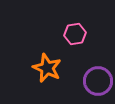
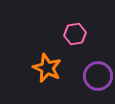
purple circle: moved 5 px up
